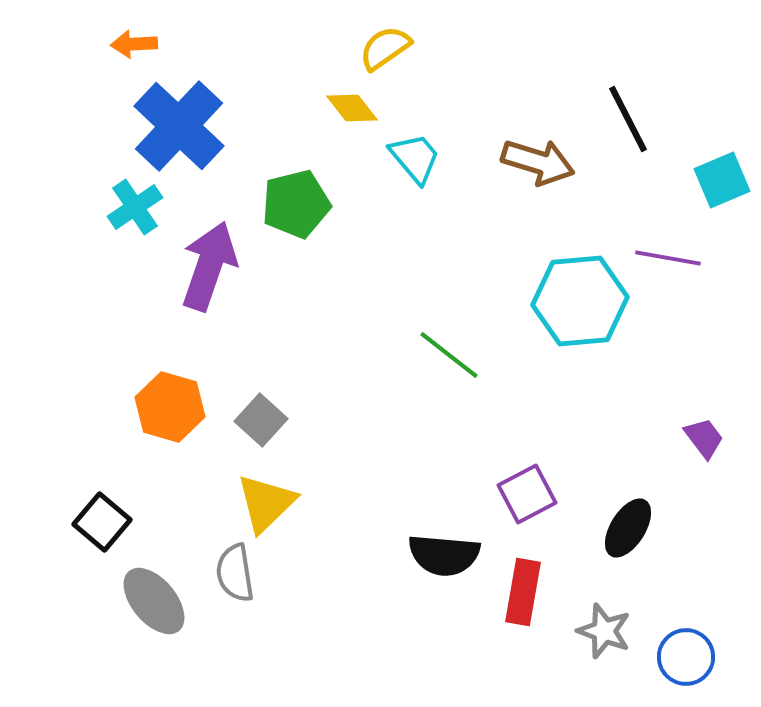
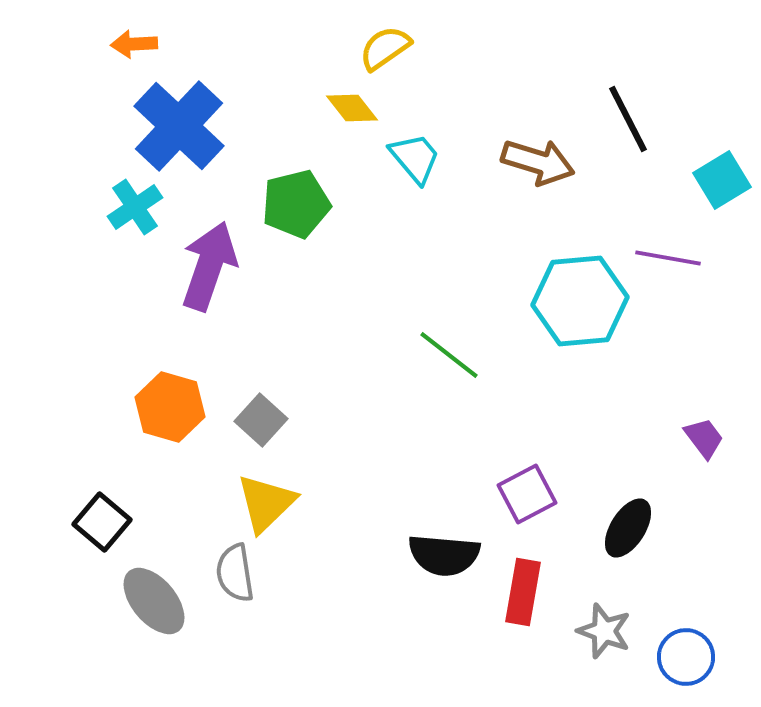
cyan square: rotated 8 degrees counterclockwise
